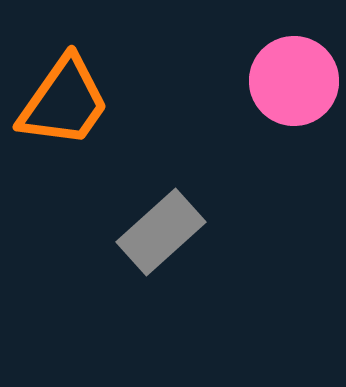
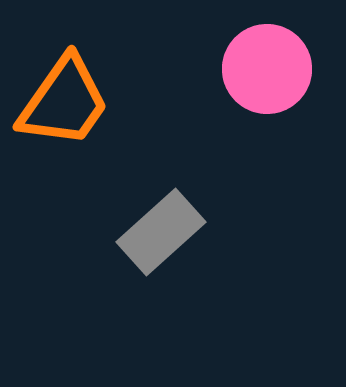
pink circle: moved 27 px left, 12 px up
